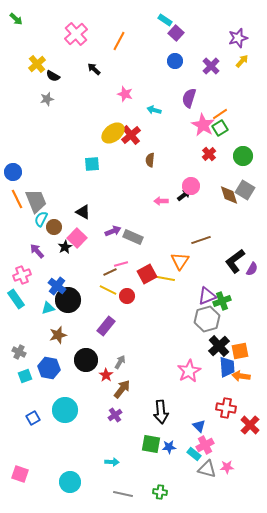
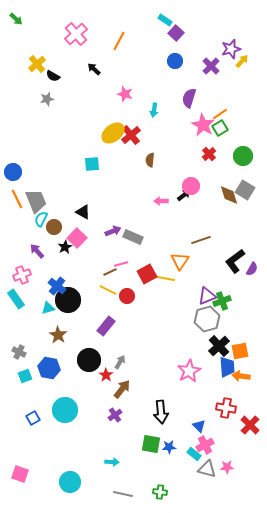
purple star at (238, 38): moved 7 px left, 11 px down
cyan arrow at (154, 110): rotated 96 degrees counterclockwise
brown star at (58, 335): rotated 24 degrees counterclockwise
black circle at (86, 360): moved 3 px right
